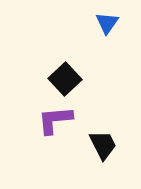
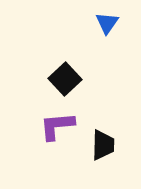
purple L-shape: moved 2 px right, 6 px down
black trapezoid: rotated 28 degrees clockwise
